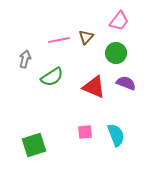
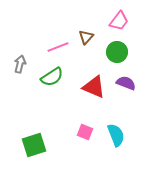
pink line: moved 1 px left, 7 px down; rotated 10 degrees counterclockwise
green circle: moved 1 px right, 1 px up
gray arrow: moved 5 px left, 5 px down
pink square: rotated 28 degrees clockwise
